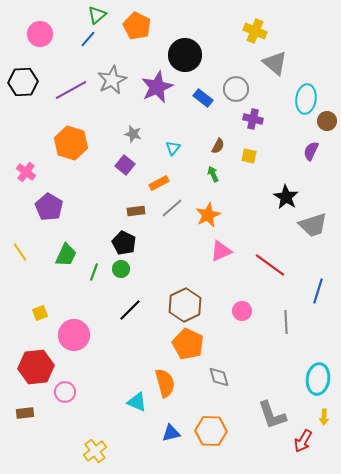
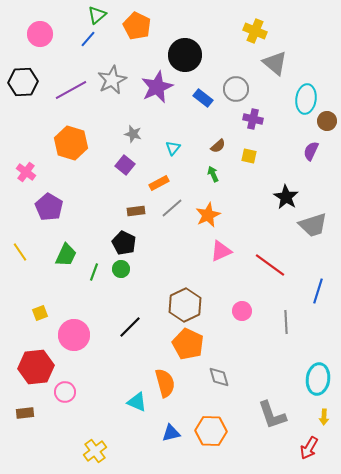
brown semicircle at (218, 146): rotated 21 degrees clockwise
black line at (130, 310): moved 17 px down
red arrow at (303, 441): moved 6 px right, 7 px down
